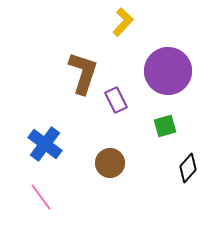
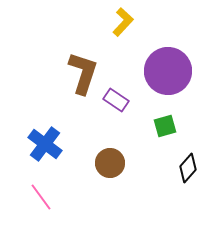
purple rectangle: rotated 30 degrees counterclockwise
